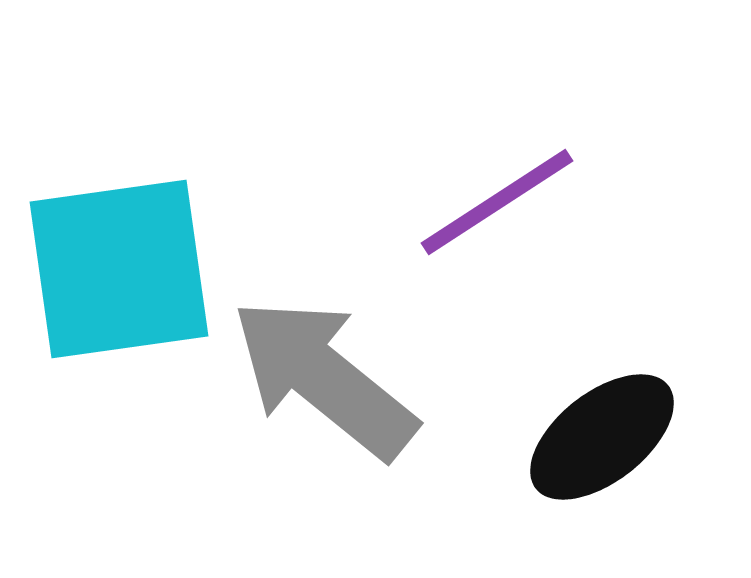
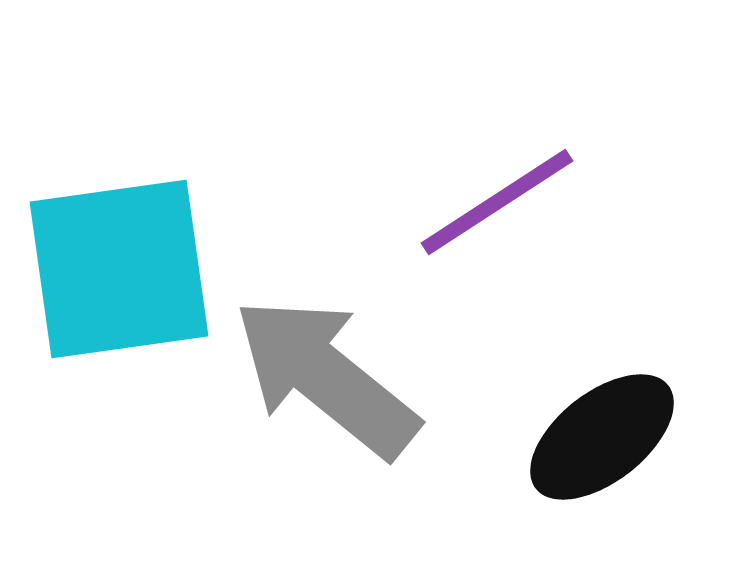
gray arrow: moved 2 px right, 1 px up
